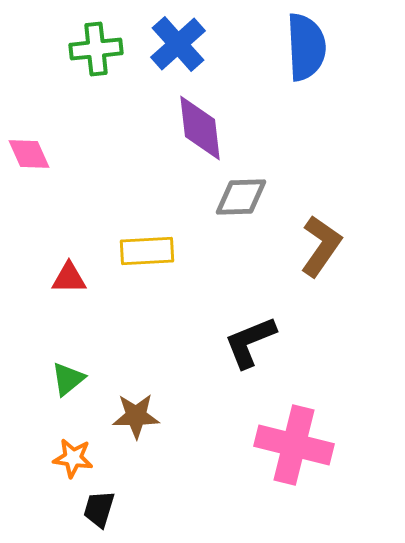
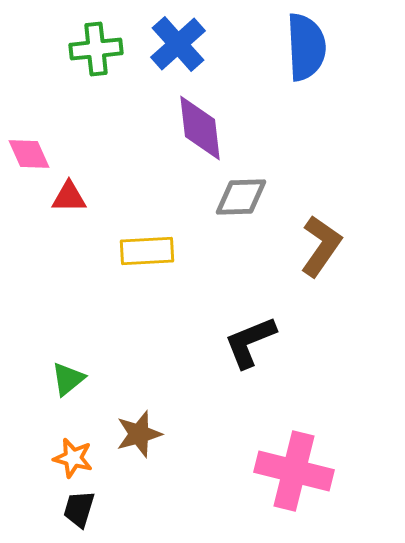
red triangle: moved 81 px up
brown star: moved 3 px right, 18 px down; rotated 15 degrees counterclockwise
pink cross: moved 26 px down
orange star: rotated 6 degrees clockwise
black trapezoid: moved 20 px left
